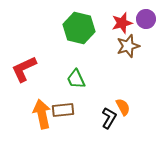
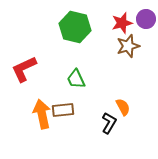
green hexagon: moved 4 px left, 1 px up
black L-shape: moved 5 px down
